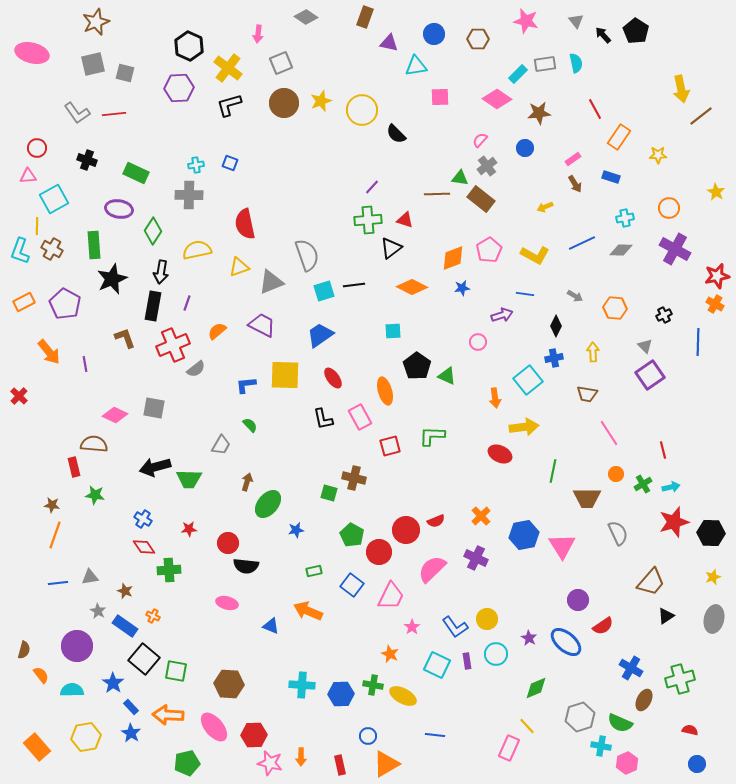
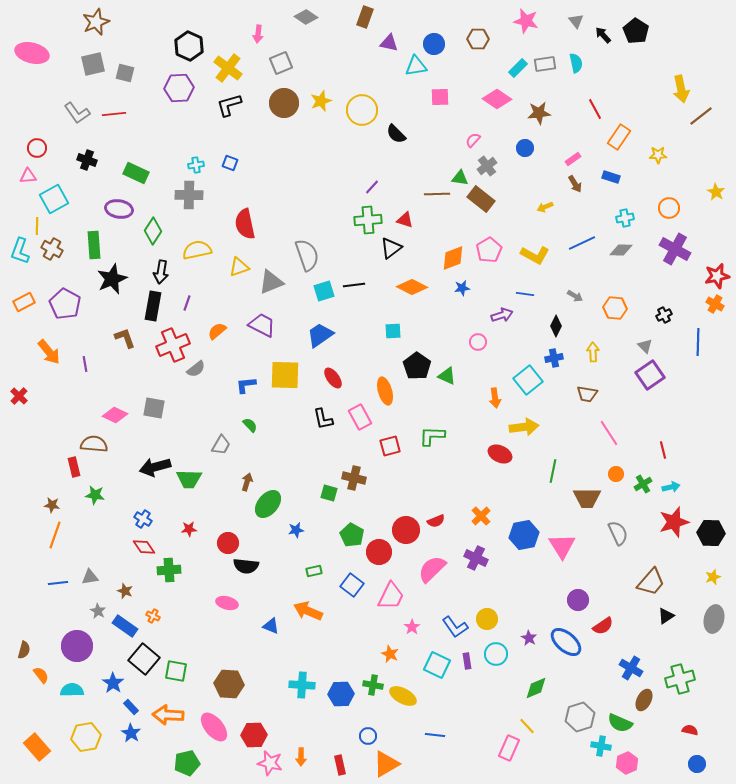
blue circle at (434, 34): moved 10 px down
cyan rectangle at (518, 74): moved 6 px up
pink semicircle at (480, 140): moved 7 px left
